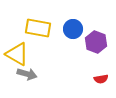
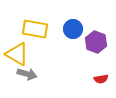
yellow rectangle: moved 3 px left, 1 px down
